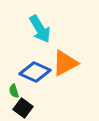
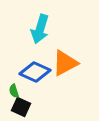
cyan arrow: rotated 48 degrees clockwise
black square: moved 2 px left, 1 px up; rotated 12 degrees counterclockwise
